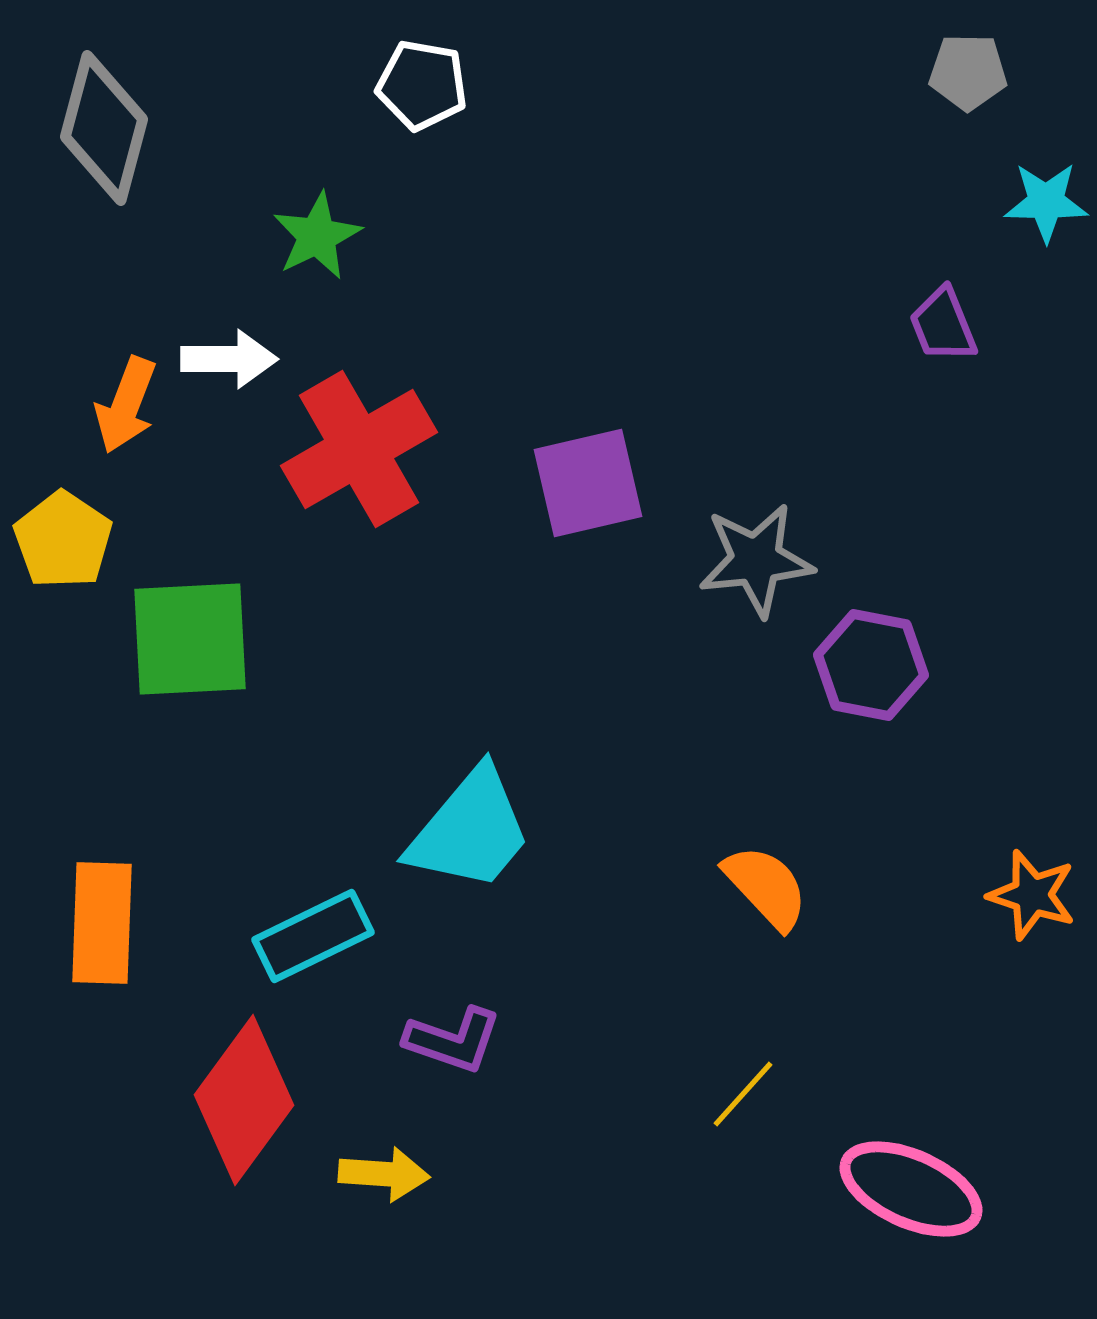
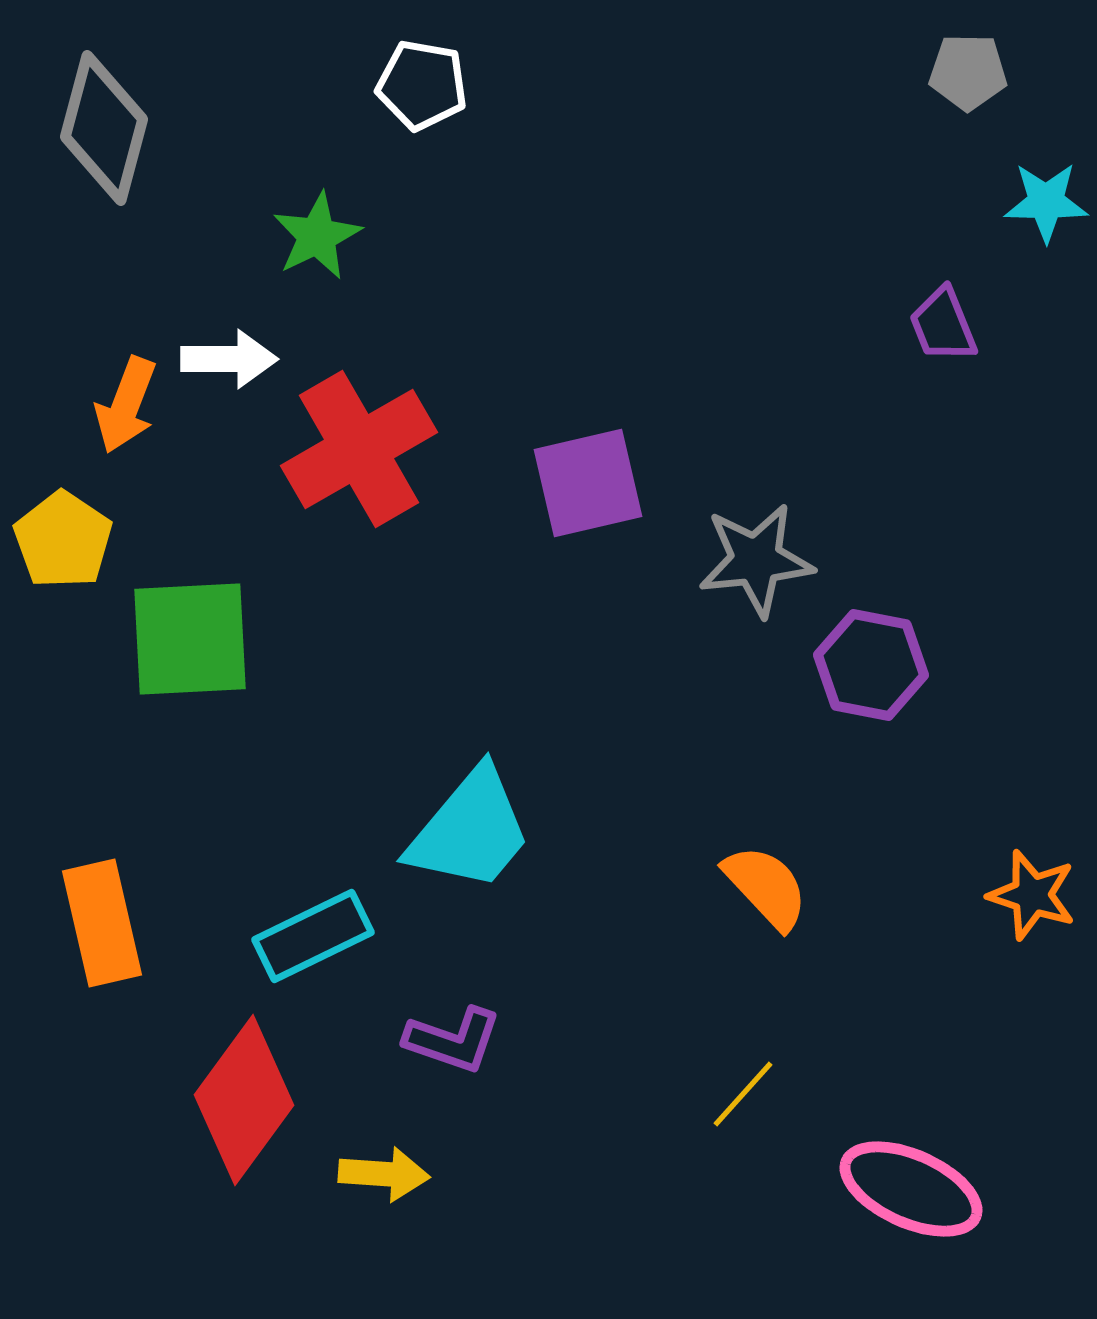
orange rectangle: rotated 15 degrees counterclockwise
